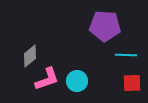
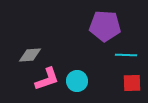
gray diamond: moved 1 px up; rotated 35 degrees clockwise
